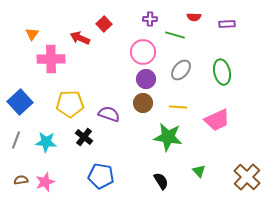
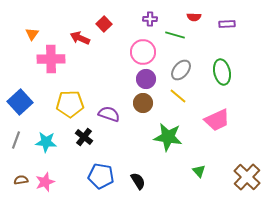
yellow line: moved 11 px up; rotated 36 degrees clockwise
black semicircle: moved 23 px left
